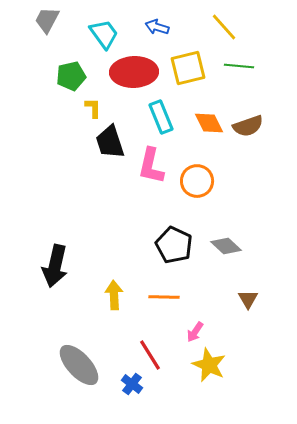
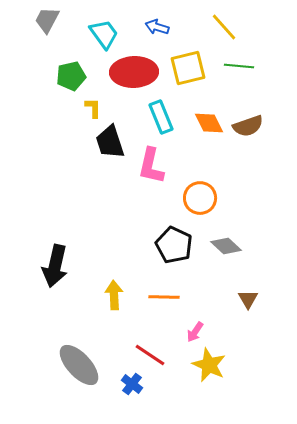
orange circle: moved 3 px right, 17 px down
red line: rotated 24 degrees counterclockwise
